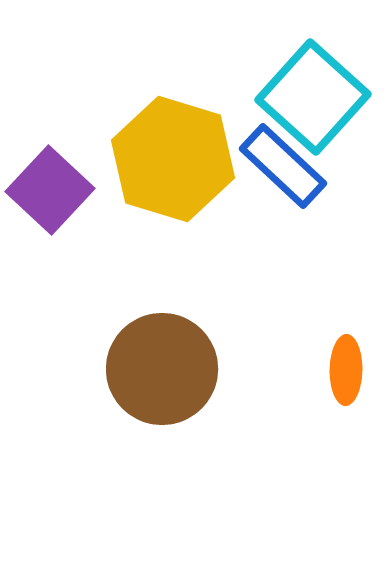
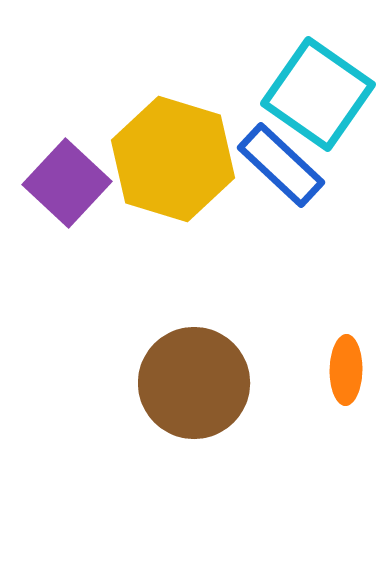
cyan square: moved 5 px right, 3 px up; rotated 7 degrees counterclockwise
blue rectangle: moved 2 px left, 1 px up
purple square: moved 17 px right, 7 px up
brown circle: moved 32 px right, 14 px down
